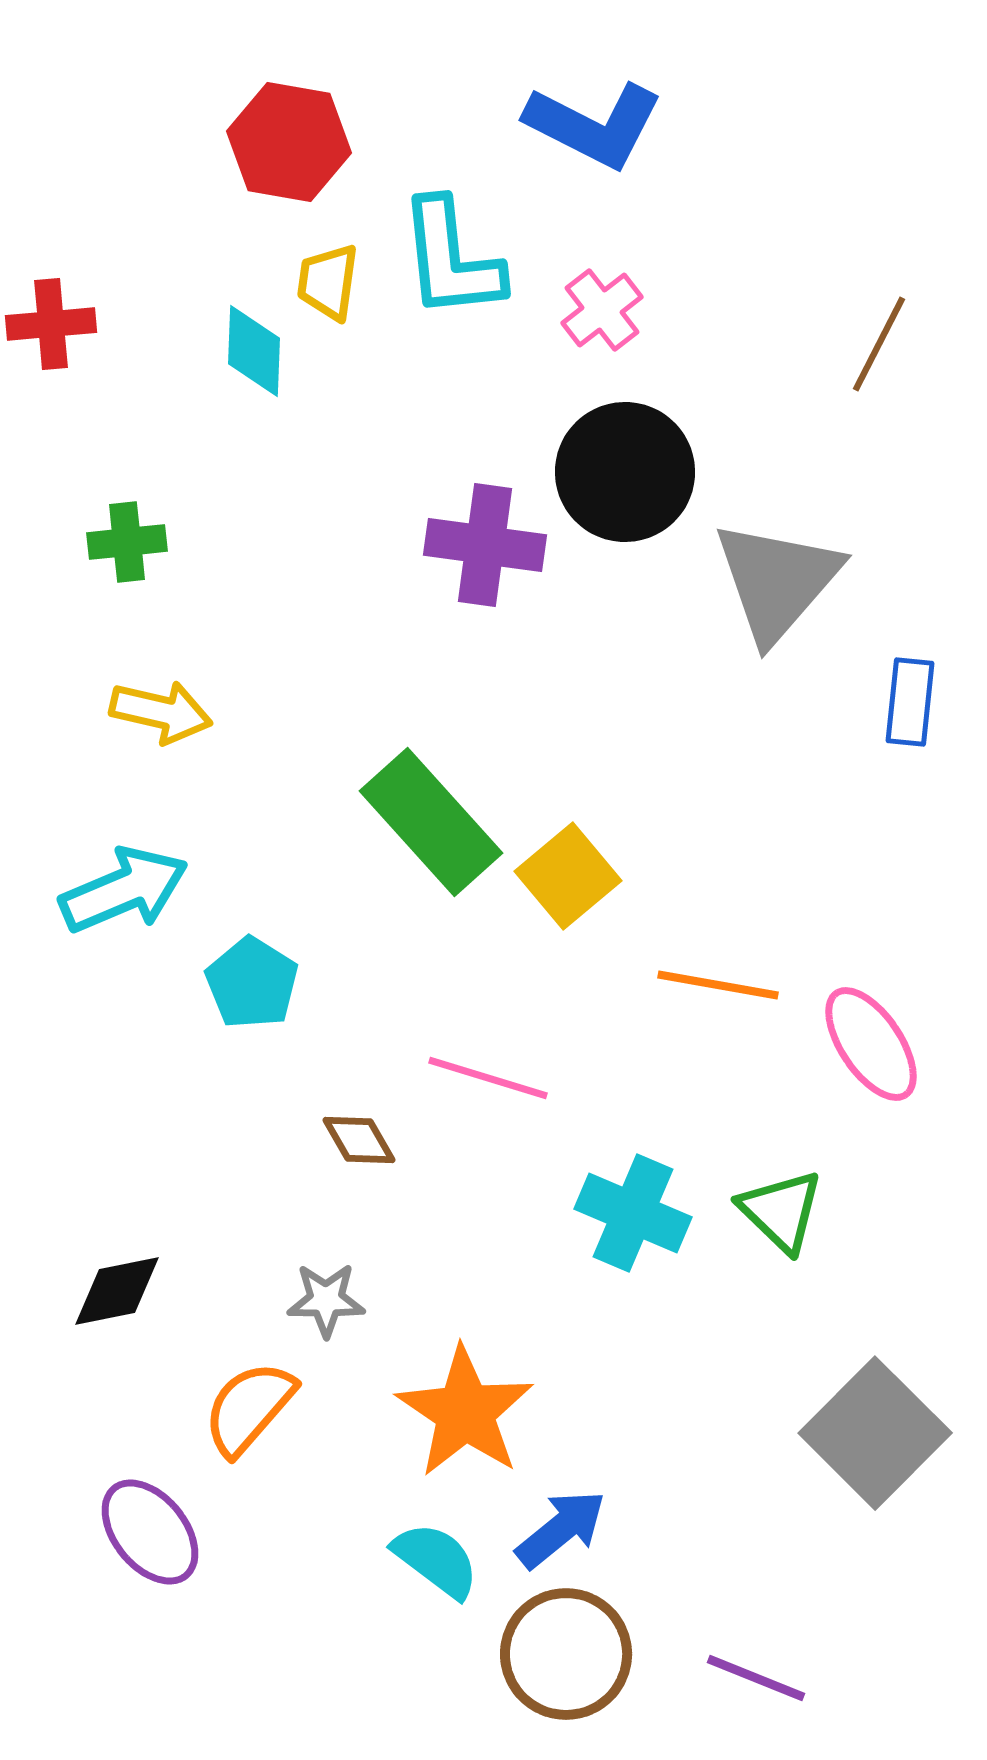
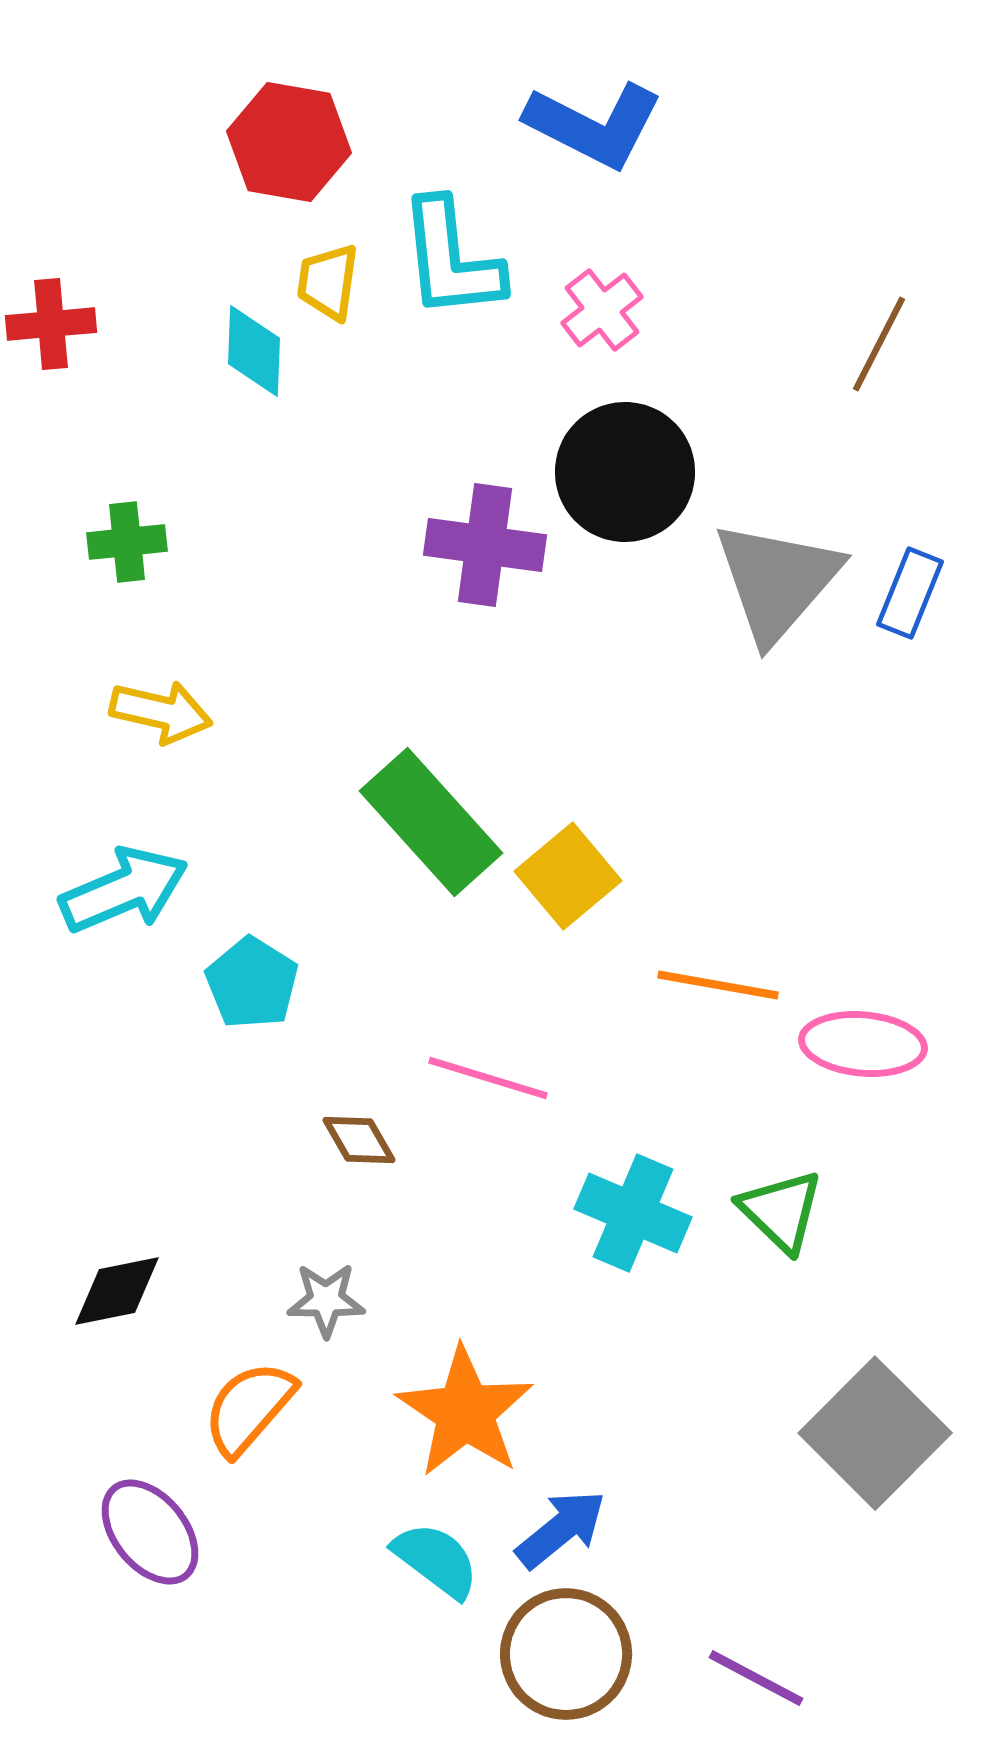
blue rectangle: moved 109 px up; rotated 16 degrees clockwise
pink ellipse: moved 8 px left; rotated 51 degrees counterclockwise
purple line: rotated 6 degrees clockwise
